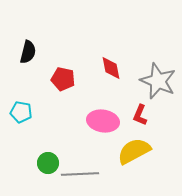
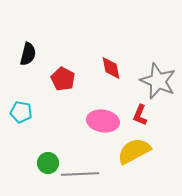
black semicircle: moved 2 px down
red pentagon: rotated 15 degrees clockwise
